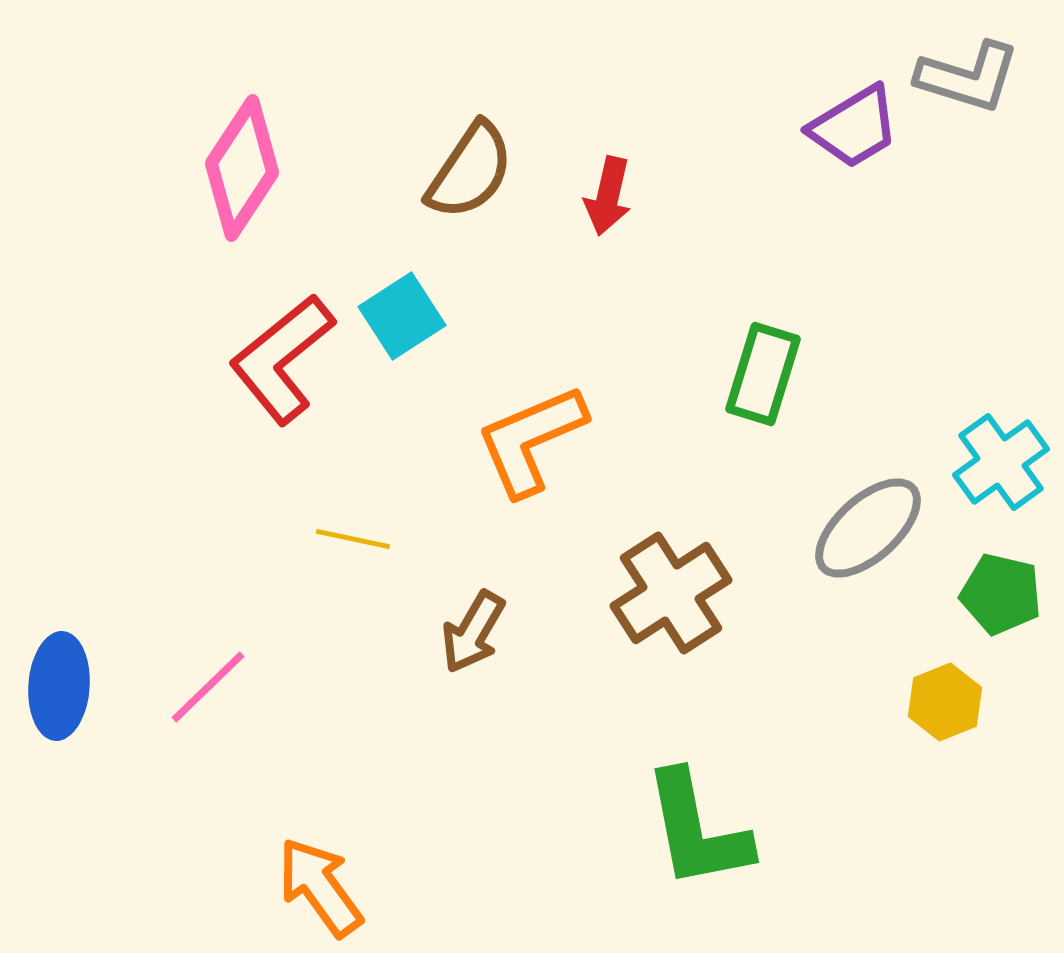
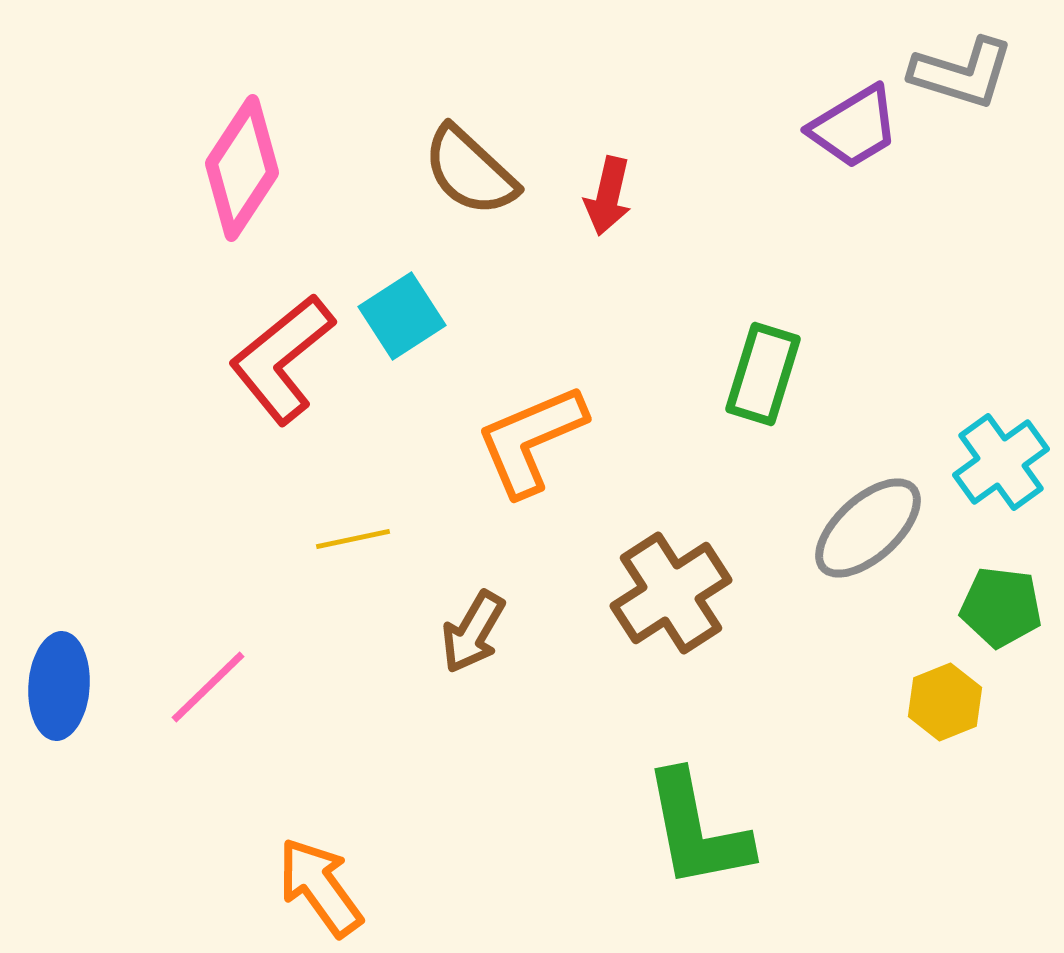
gray L-shape: moved 6 px left, 4 px up
brown semicircle: rotated 99 degrees clockwise
yellow line: rotated 24 degrees counterclockwise
green pentagon: moved 13 px down; rotated 6 degrees counterclockwise
